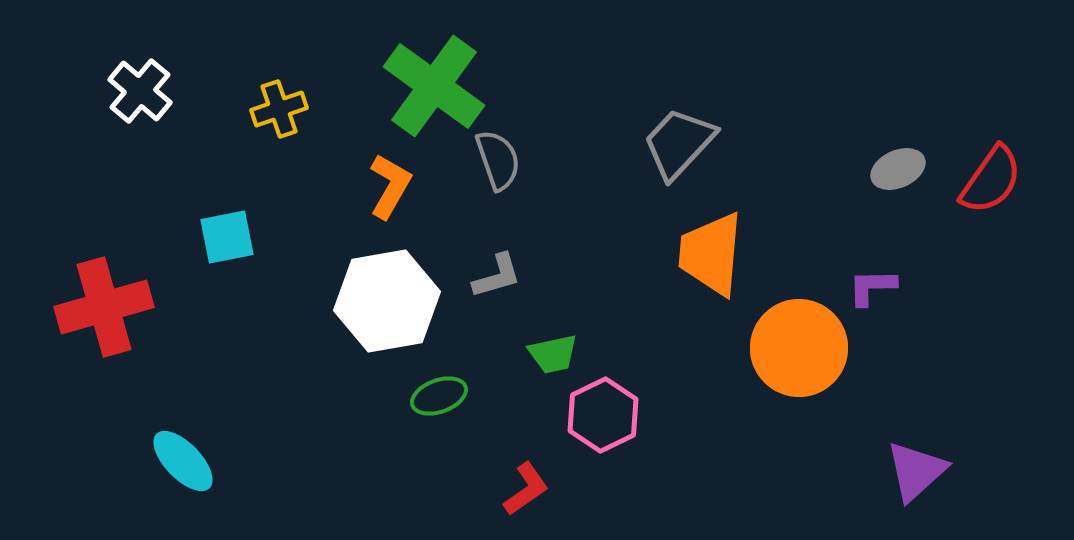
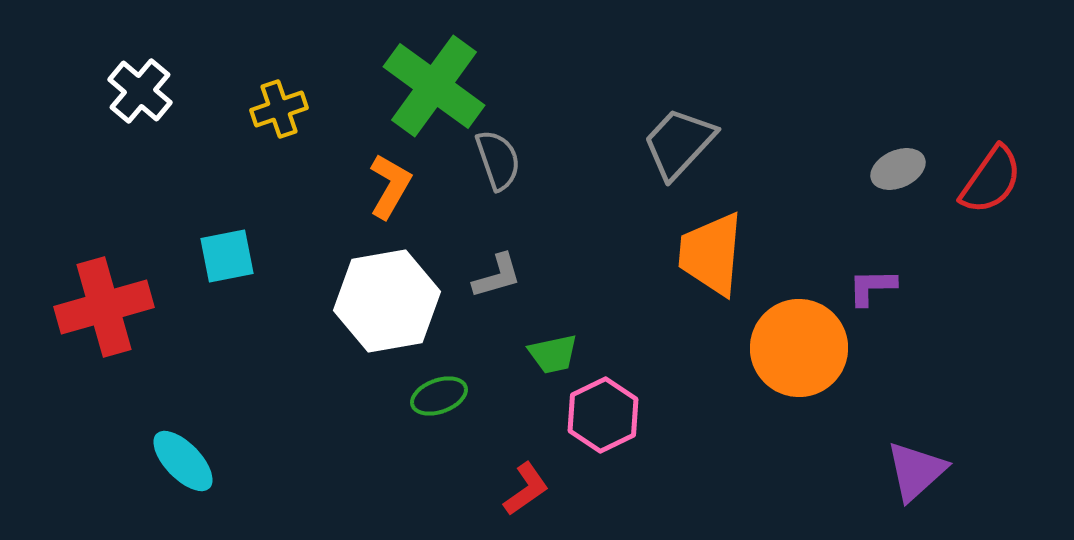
cyan square: moved 19 px down
